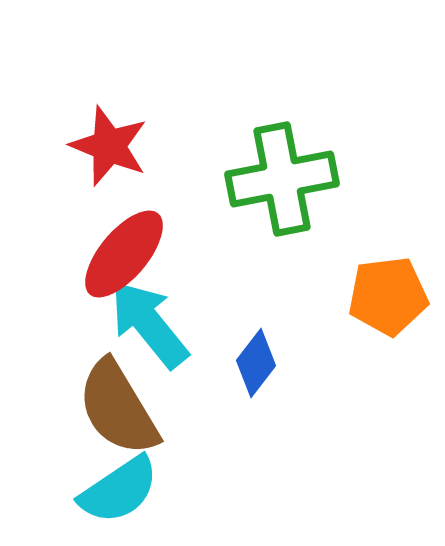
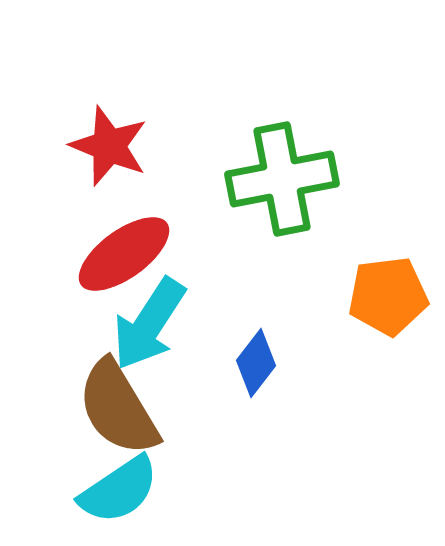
red ellipse: rotated 14 degrees clockwise
cyan arrow: rotated 108 degrees counterclockwise
